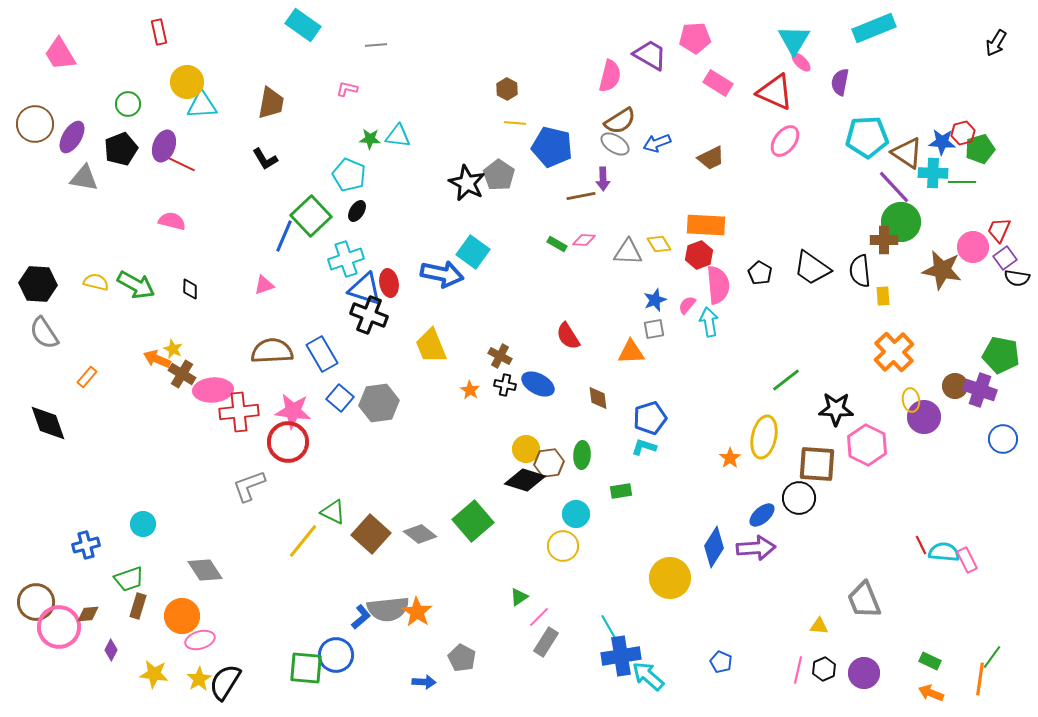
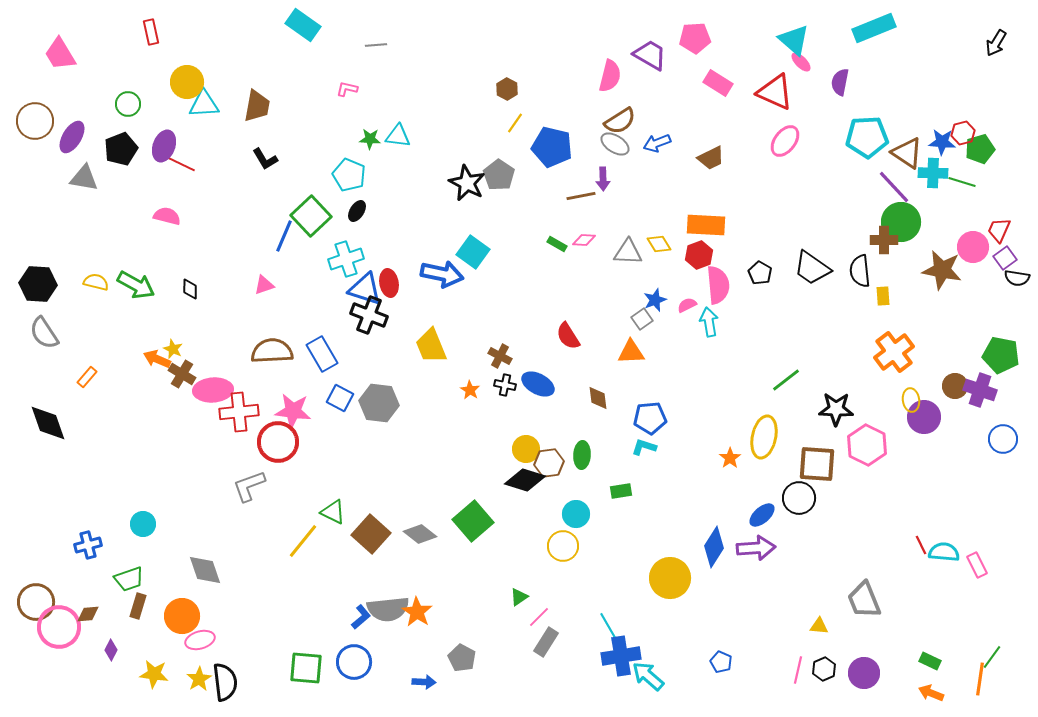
red rectangle at (159, 32): moved 8 px left
cyan triangle at (794, 40): rotated 20 degrees counterclockwise
brown trapezoid at (271, 103): moved 14 px left, 3 px down
cyan triangle at (202, 105): moved 2 px right, 1 px up
yellow line at (515, 123): rotated 60 degrees counterclockwise
brown circle at (35, 124): moved 3 px up
green line at (962, 182): rotated 16 degrees clockwise
pink semicircle at (172, 221): moved 5 px left, 5 px up
pink semicircle at (687, 305): rotated 24 degrees clockwise
gray square at (654, 329): moved 12 px left, 10 px up; rotated 25 degrees counterclockwise
orange cross at (894, 352): rotated 6 degrees clockwise
blue square at (340, 398): rotated 12 degrees counterclockwise
gray hexagon at (379, 403): rotated 15 degrees clockwise
blue pentagon at (650, 418): rotated 12 degrees clockwise
red circle at (288, 442): moved 10 px left
blue cross at (86, 545): moved 2 px right
pink rectangle at (967, 560): moved 10 px right, 5 px down
gray diamond at (205, 570): rotated 15 degrees clockwise
cyan line at (611, 631): moved 1 px left, 2 px up
blue circle at (336, 655): moved 18 px right, 7 px down
black semicircle at (225, 682): rotated 141 degrees clockwise
